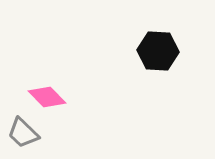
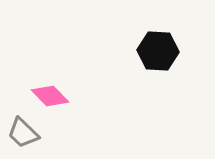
pink diamond: moved 3 px right, 1 px up
